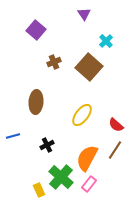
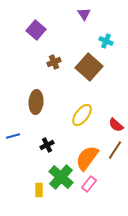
cyan cross: rotated 24 degrees counterclockwise
orange semicircle: rotated 8 degrees clockwise
yellow rectangle: rotated 24 degrees clockwise
